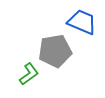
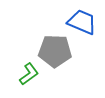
gray pentagon: rotated 12 degrees clockwise
